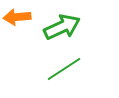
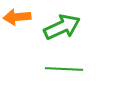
green line: rotated 36 degrees clockwise
